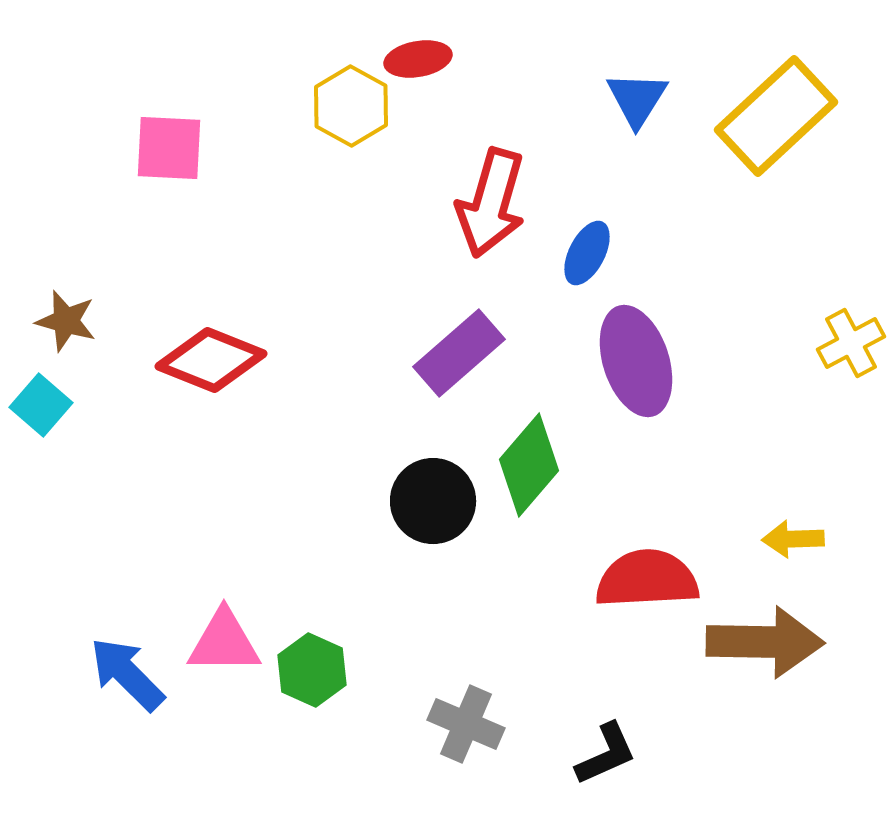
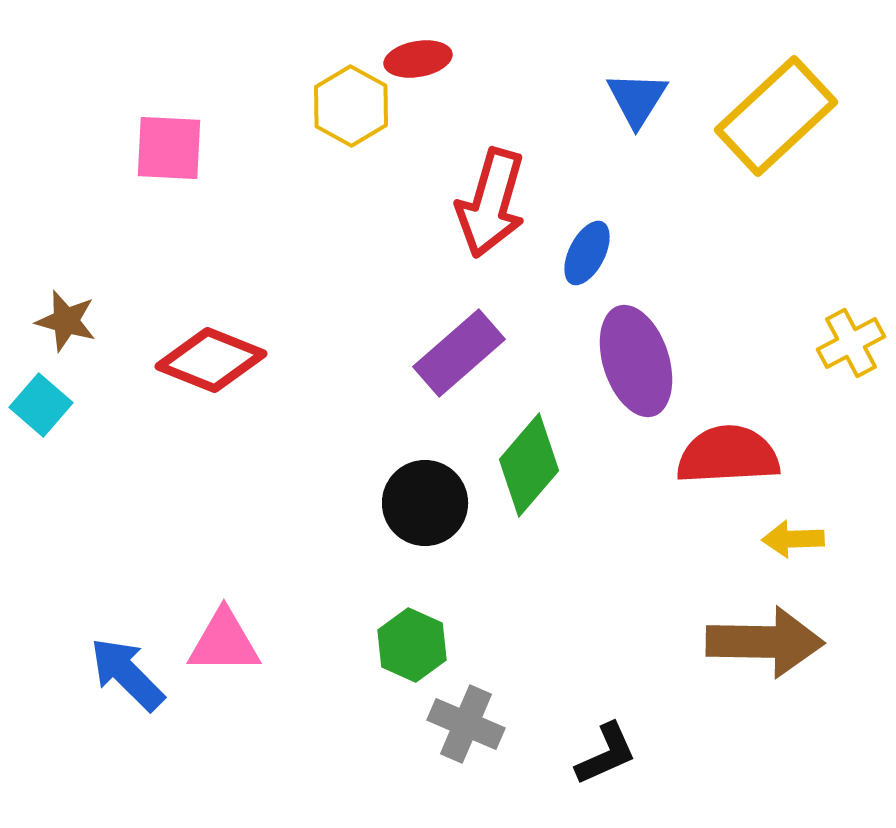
black circle: moved 8 px left, 2 px down
red semicircle: moved 81 px right, 124 px up
green hexagon: moved 100 px right, 25 px up
